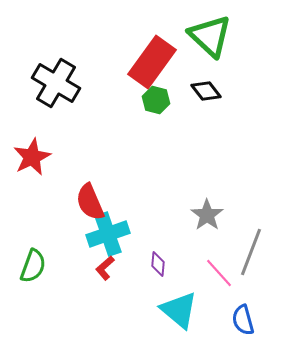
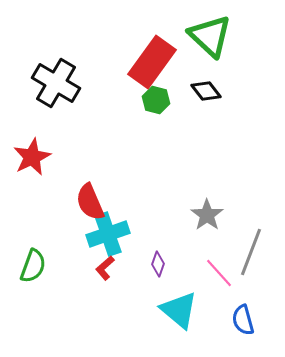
purple diamond: rotated 15 degrees clockwise
